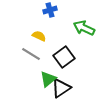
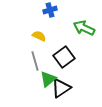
gray line: moved 4 px right, 7 px down; rotated 42 degrees clockwise
